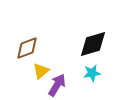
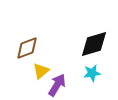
black diamond: moved 1 px right
